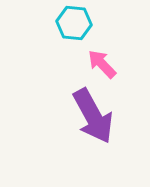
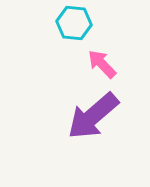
purple arrow: rotated 78 degrees clockwise
